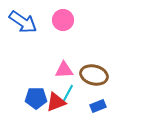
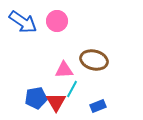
pink circle: moved 6 px left, 1 px down
brown ellipse: moved 15 px up
cyan line: moved 4 px right, 4 px up
blue pentagon: rotated 10 degrees counterclockwise
red triangle: rotated 40 degrees counterclockwise
